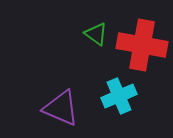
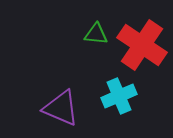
green triangle: rotated 30 degrees counterclockwise
red cross: rotated 24 degrees clockwise
